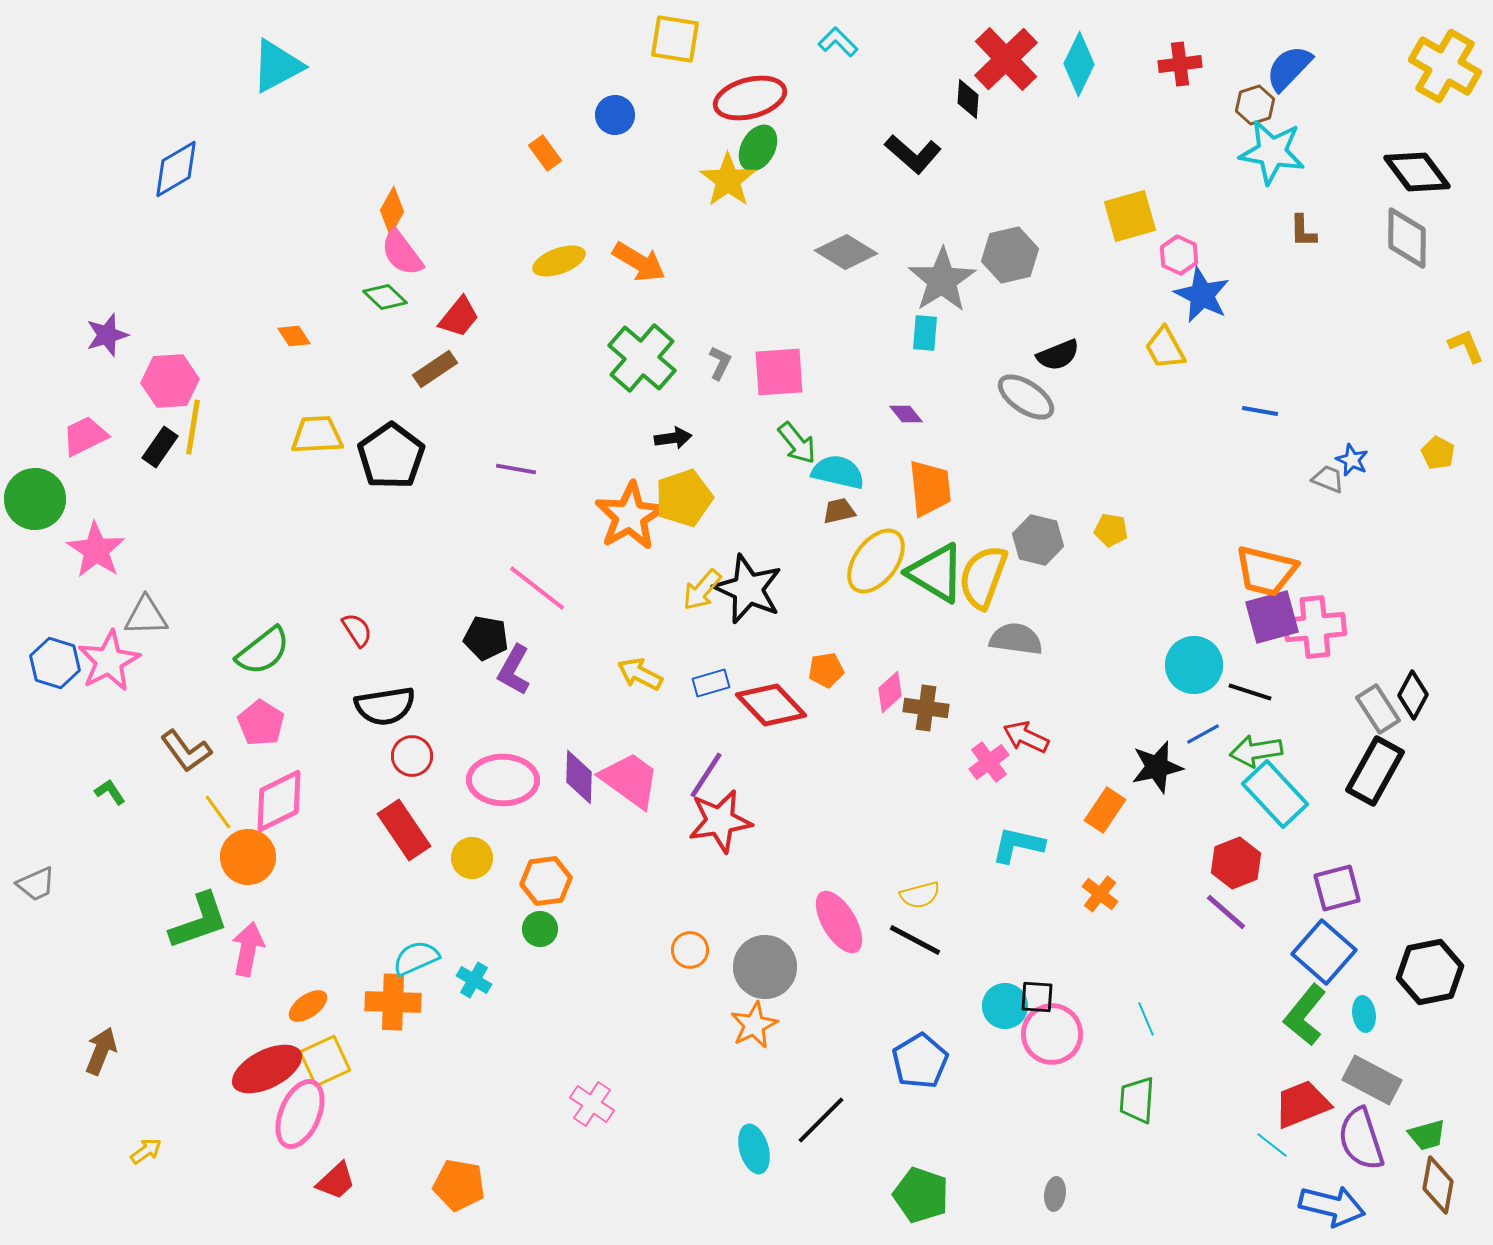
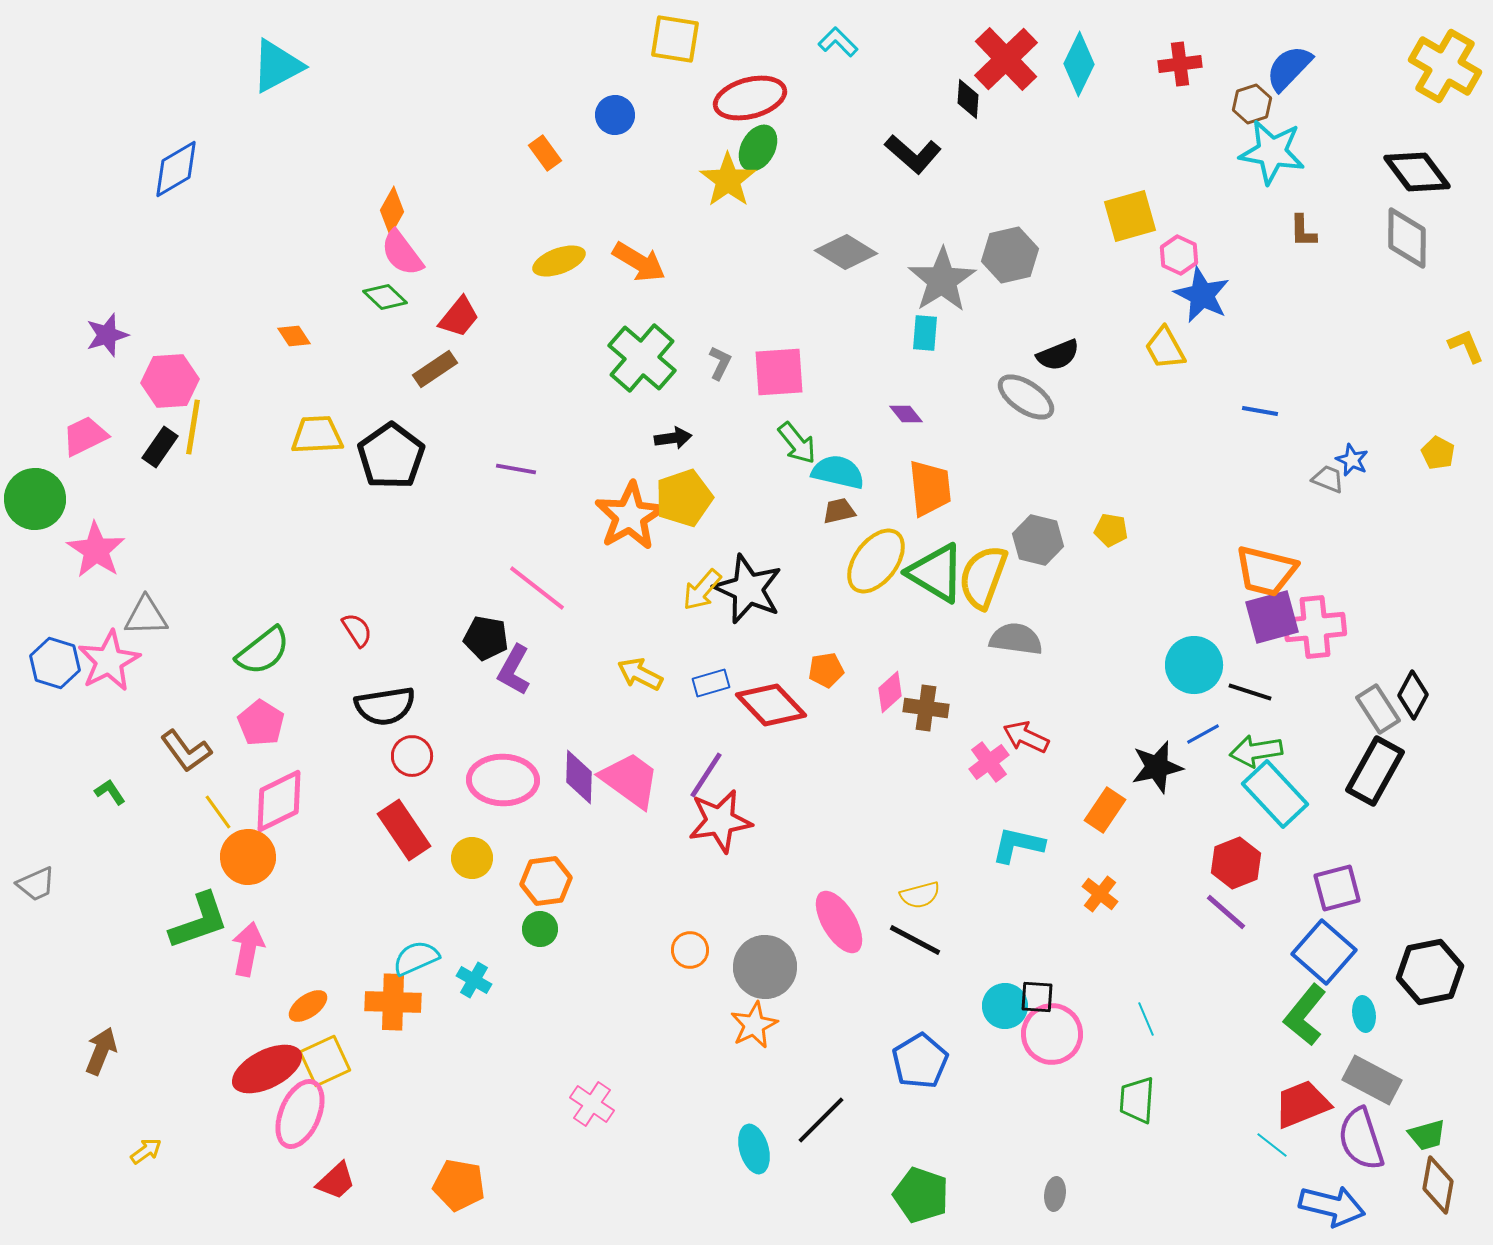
brown hexagon at (1255, 105): moved 3 px left, 1 px up
